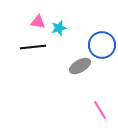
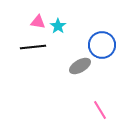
cyan star: moved 1 px left, 2 px up; rotated 21 degrees counterclockwise
